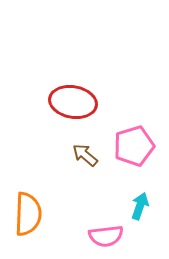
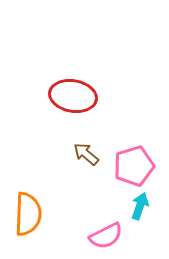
red ellipse: moved 6 px up
pink pentagon: moved 20 px down
brown arrow: moved 1 px right, 1 px up
pink semicircle: rotated 20 degrees counterclockwise
